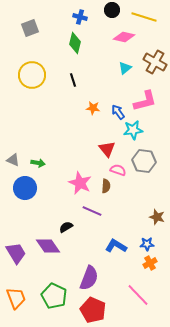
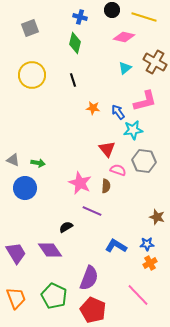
purple diamond: moved 2 px right, 4 px down
